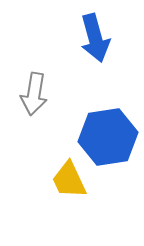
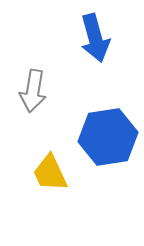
gray arrow: moved 1 px left, 3 px up
yellow trapezoid: moved 19 px left, 7 px up
